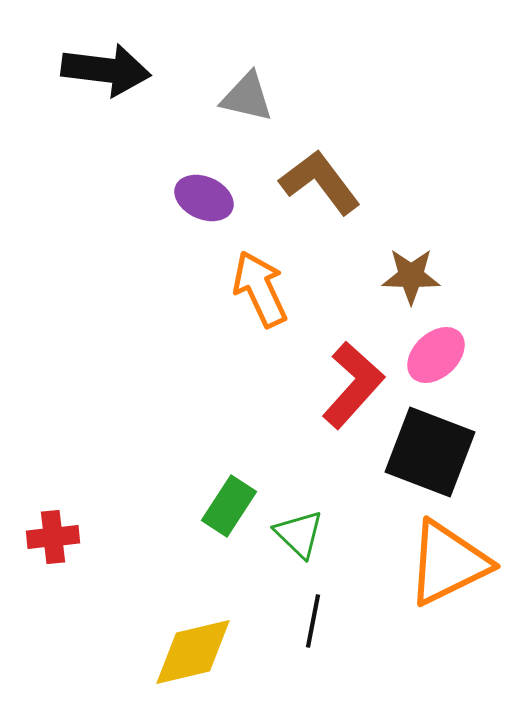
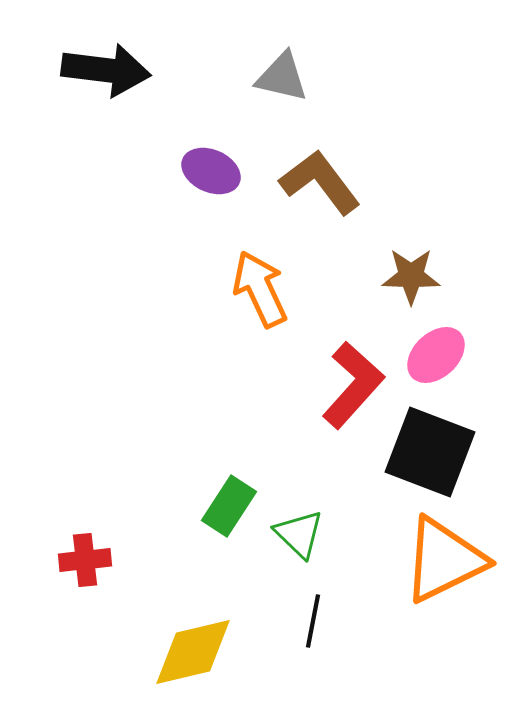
gray triangle: moved 35 px right, 20 px up
purple ellipse: moved 7 px right, 27 px up
red cross: moved 32 px right, 23 px down
orange triangle: moved 4 px left, 3 px up
